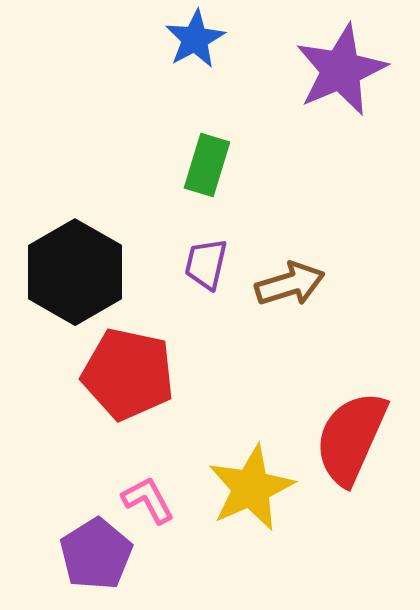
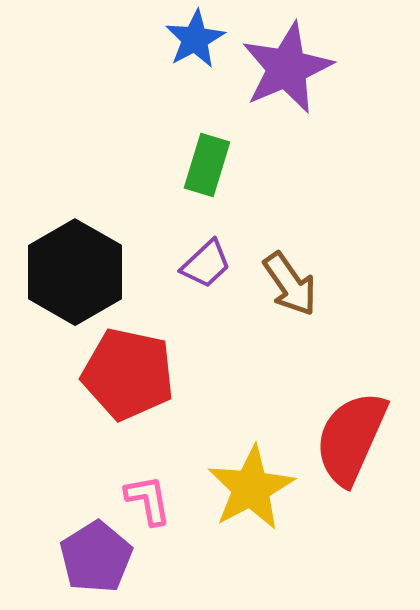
purple star: moved 54 px left, 2 px up
purple trapezoid: rotated 146 degrees counterclockwise
brown arrow: rotated 72 degrees clockwise
yellow star: rotated 4 degrees counterclockwise
pink L-shape: rotated 18 degrees clockwise
purple pentagon: moved 3 px down
